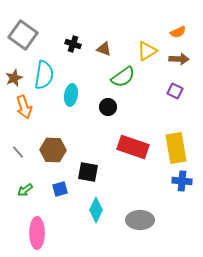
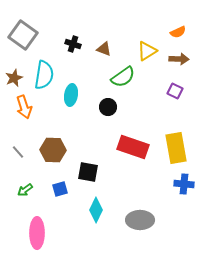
blue cross: moved 2 px right, 3 px down
